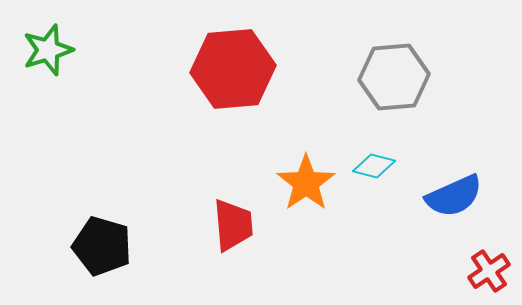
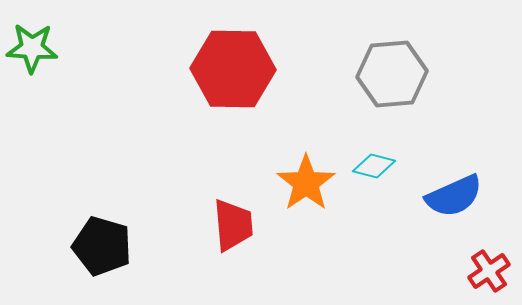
green star: moved 16 px left, 2 px up; rotated 21 degrees clockwise
red hexagon: rotated 6 degrees clockwise
gray hexagon: moved 2 px left, 3 px up
